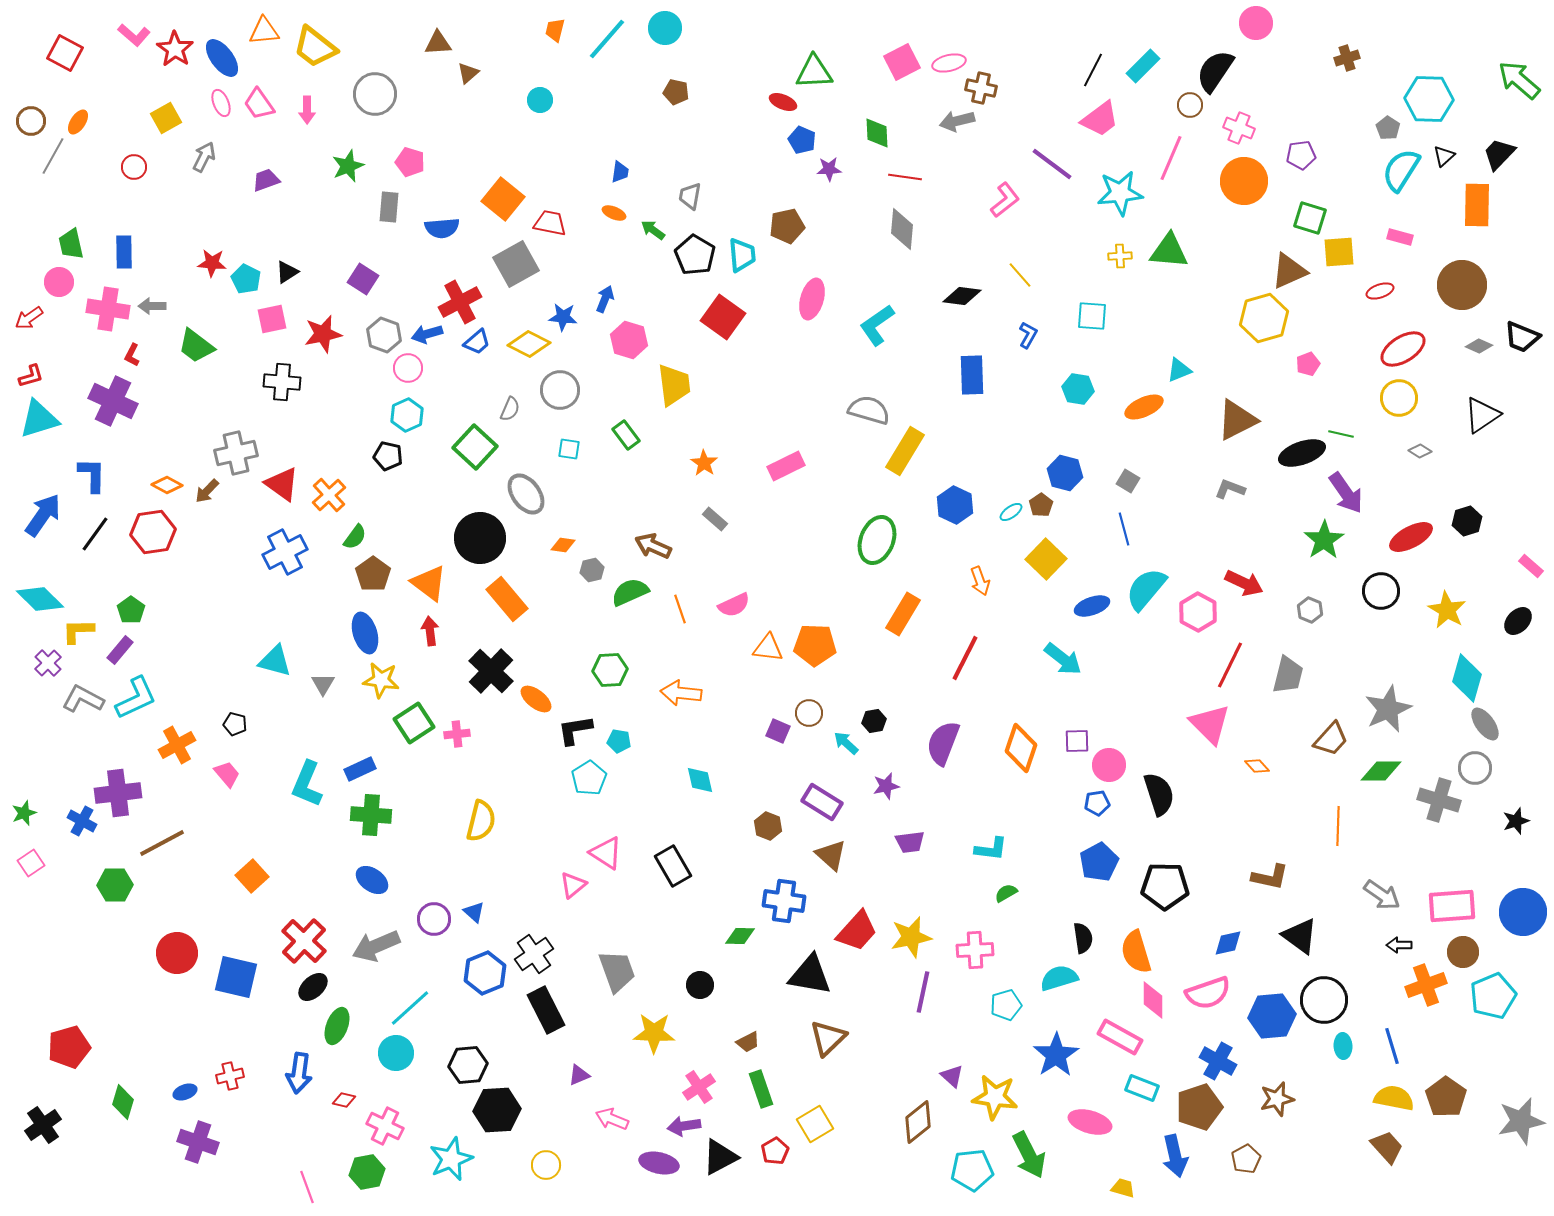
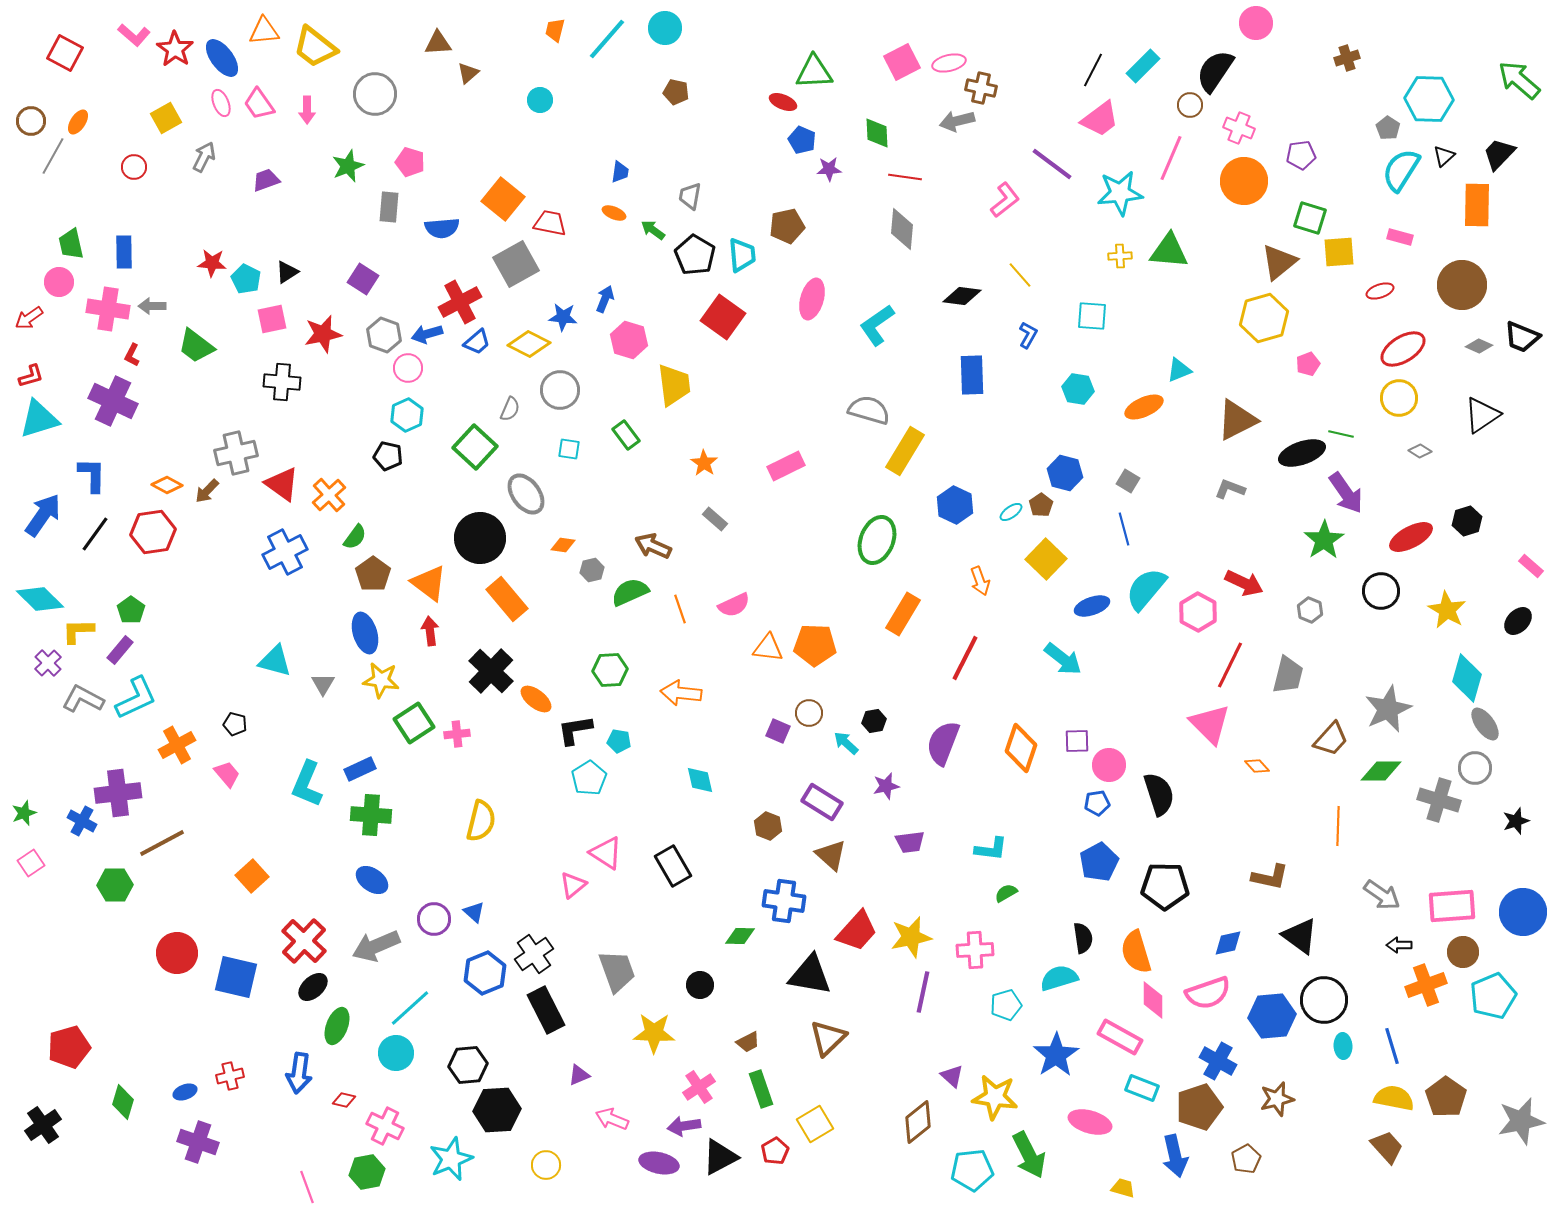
brown triangle at (1289, 271): moved 10 px left, 9 px up; rotated 15 degrees counterclockwise
